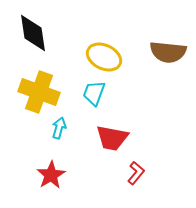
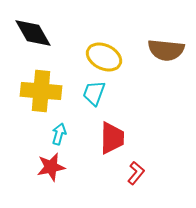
black diamond: rotated 21 degrees counterclockwise
brown semicircle: moved 2 px left, 2 px up
yellow cross: moved 2 px right, 1 px up; rotated 15 degrees counterclockwise
cyan arrow: moved 6 px down
red trapezoid: rotated 100 degrees counterclockwise
red star: moved 8 px up; rotated 20 degrees clockwise
